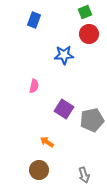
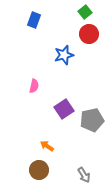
green square: rotated 16 degrees counterclockwise
blue star: rotated 12 degrees counterclockwise
purple square: rotated 24 degrees clockwise
orange arrow: moved 4 px down
gray arrow: rotated 14 degrees counterclockwise
